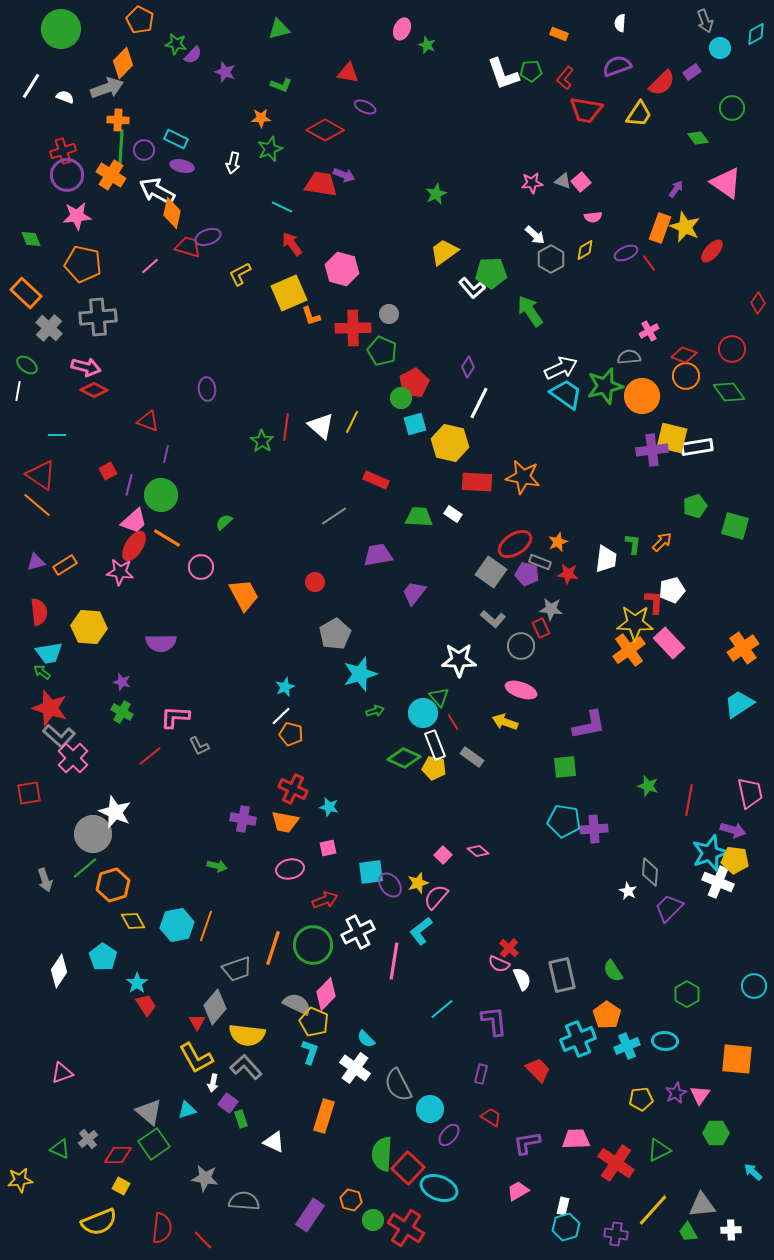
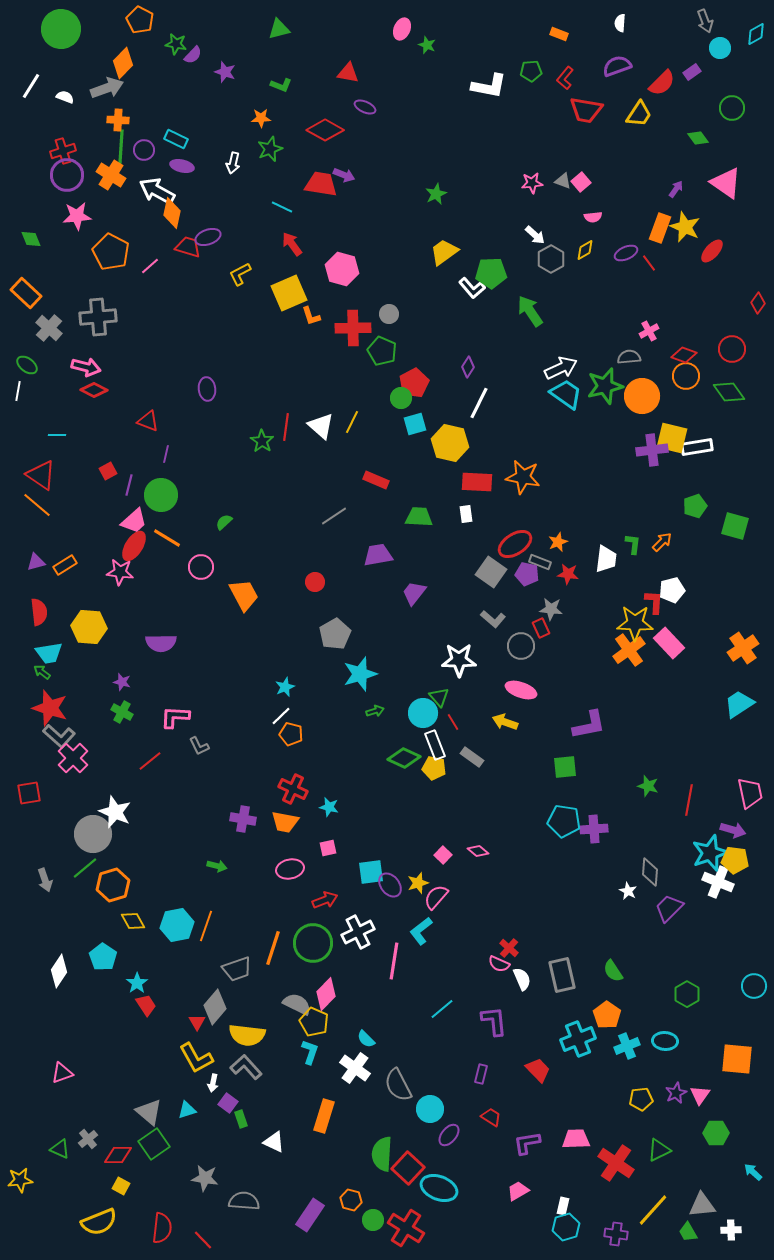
white L-shape at (503, 74): moved 14 px left, 12 px down; rotated 60 degrees counterclockwise
orange pentagon at (83, 264): moved 28 px right, 12 px up; rotated 15 degrees clockwise
white rectangle at (453, 514): moved 13 px right; rotated 48 degrees clockwise
red line at (150, 756): moved 5 px down
green circle at (313, 945): moved 2 px up
